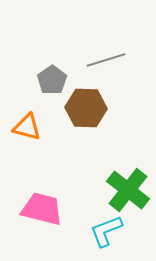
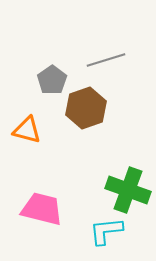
brown hexagon: rotated 21 degrees counterclockwise
orange triangle: moved 3 px down
green cross: rotated 18 degrees counterclockwise
cyan L-shape: rotated 15 degrees clockwise
